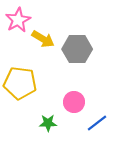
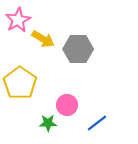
gray hexagon: moved 1 px right
yellow pentagon: rotated 28 degrees clockwise
pink circle: moved 7 px left, 3 px down
